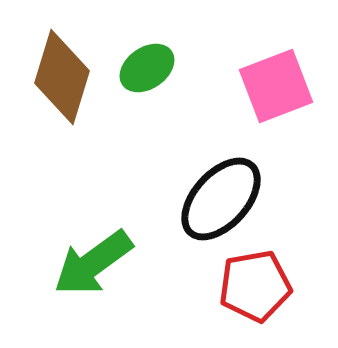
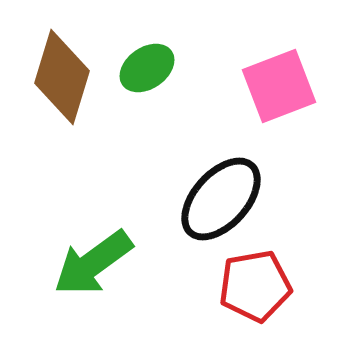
pink square: moved 3 px right
